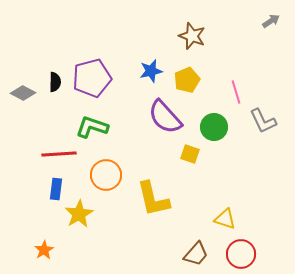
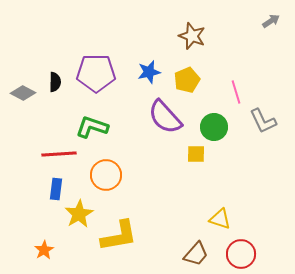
blue star: moved 2 px left, 1 px down
purple pentagon: moved 4 px right, 5 px up; rotated 15 degrees clockwise
yellow square: moved 6 px right; rotated 18 degrees counterclockwise
yellow L-shape: moved 34 px left, 37 px down; rotated 87 degrees counterclockwise
yellow triangle: moved 5 px left
